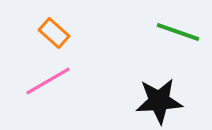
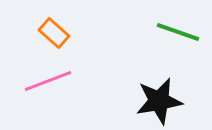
pink line: rotated 9 degrees clockwise
black star: rotated 6 degrees counterclockwise
